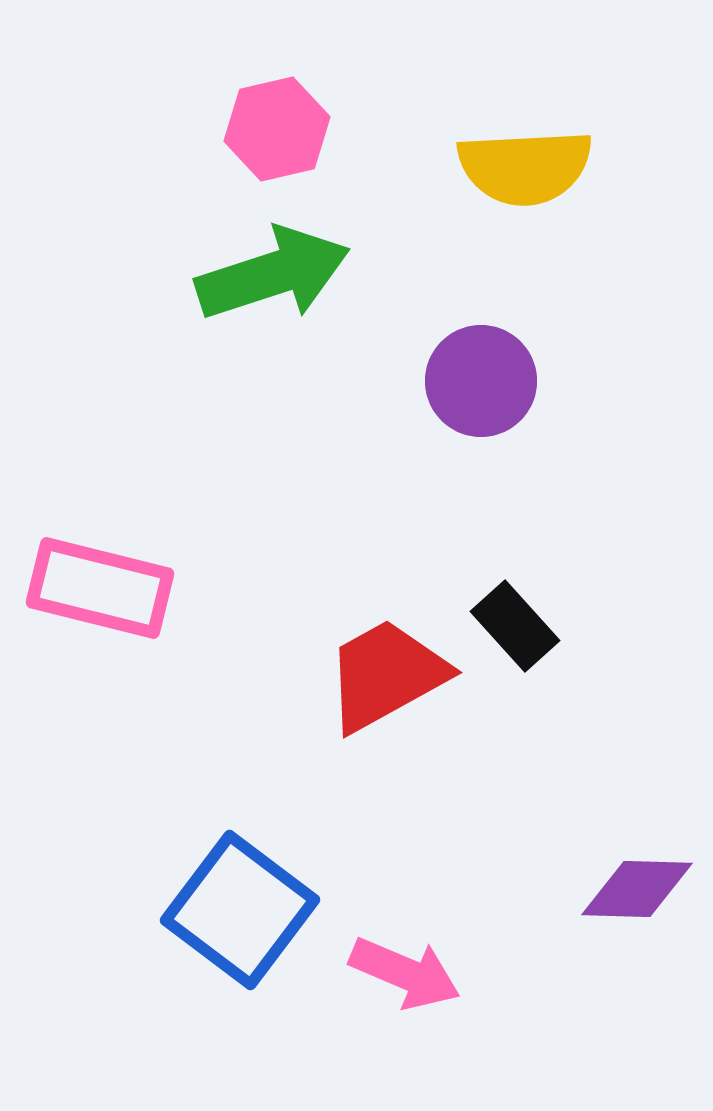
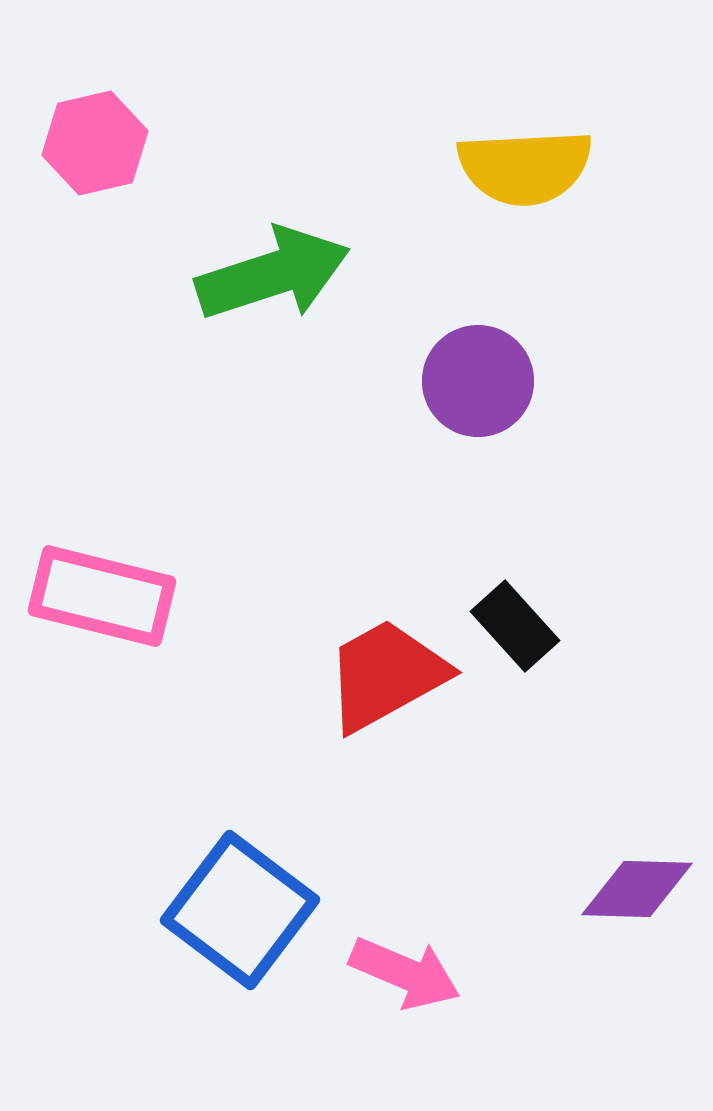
pink hexagon: moved 182 px left, 14 px down
purple circle: moved 3 px left
pink rectangle: moved 2 px right, 8 px down
